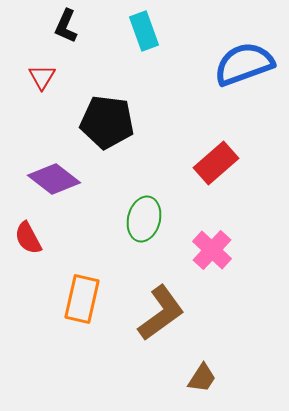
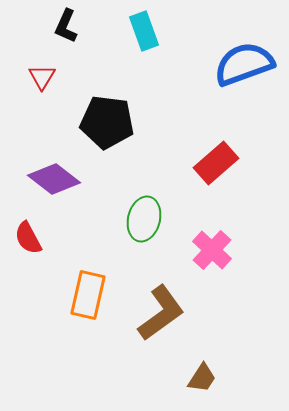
orange rectangle: moved 6 px right, 4 px up
